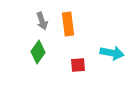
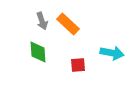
orange rectangle: rotated 40 degrees counterclockwise
green diamond: rotated 40 degrees counterclockwise
